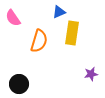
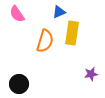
pink semicircle: moved 4 px right, 4 px up
orange semicircle: moved 6 px right
